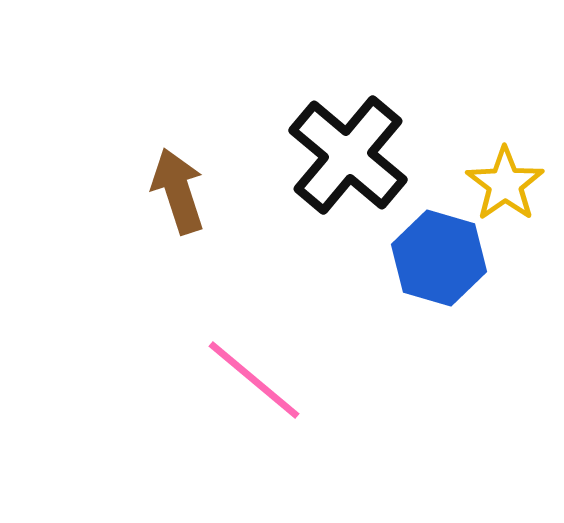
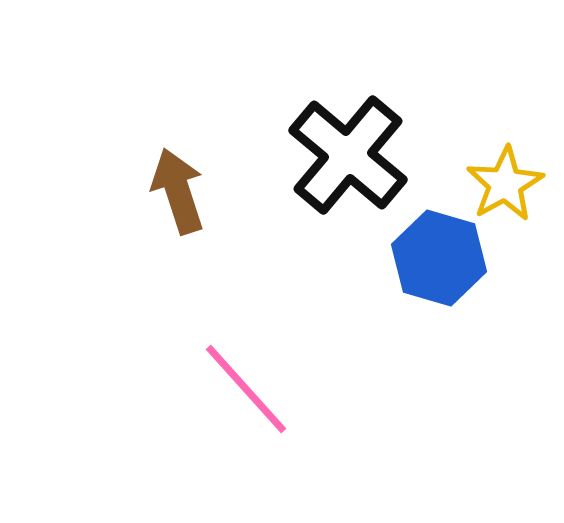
yellow star: rotated 6 degrees clockwise
pink line: moved 8 px left, 9 px down; rotated 8 degrees clockwise
